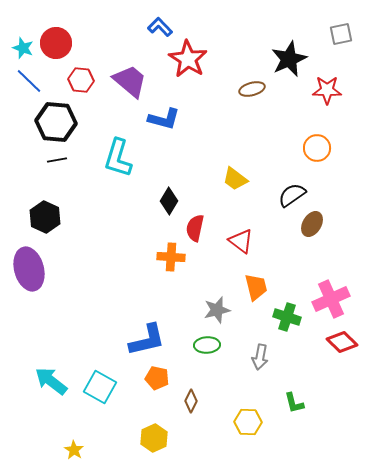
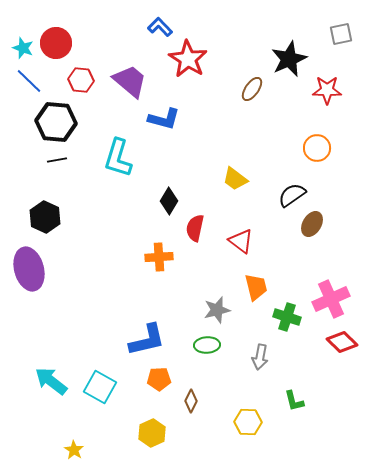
brown ellipse at (252, 89): rotated 40 degrees counterclockwise
orange cross at (171, 257): moved 12 px left; rotated 8 degrees counterclockwise
orange pentagon at (157, 378): moved 2 px right, 1 px down; rotated 15 degrees counterclockwise
green L-shape at (294, 403): moved 2 px up
yellow hexagon at (154, 438): moved 2 px left, 5 px up
